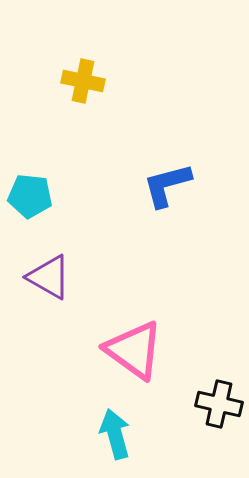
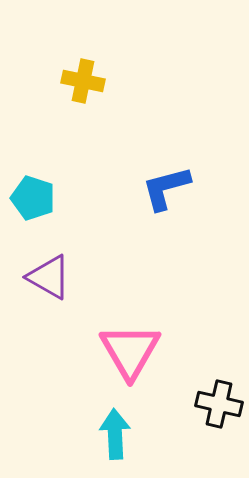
blue L-shape: moved 1 px left, 3 px down
cyan pentagon: moved 3 px right, 2 px down; rotated 12 degrees clockwise
pink triangle: moved 4 px left, 1 px down; rotated 24 degrees clockwise
cyan arrow: rotated 12 degrees clockwise
